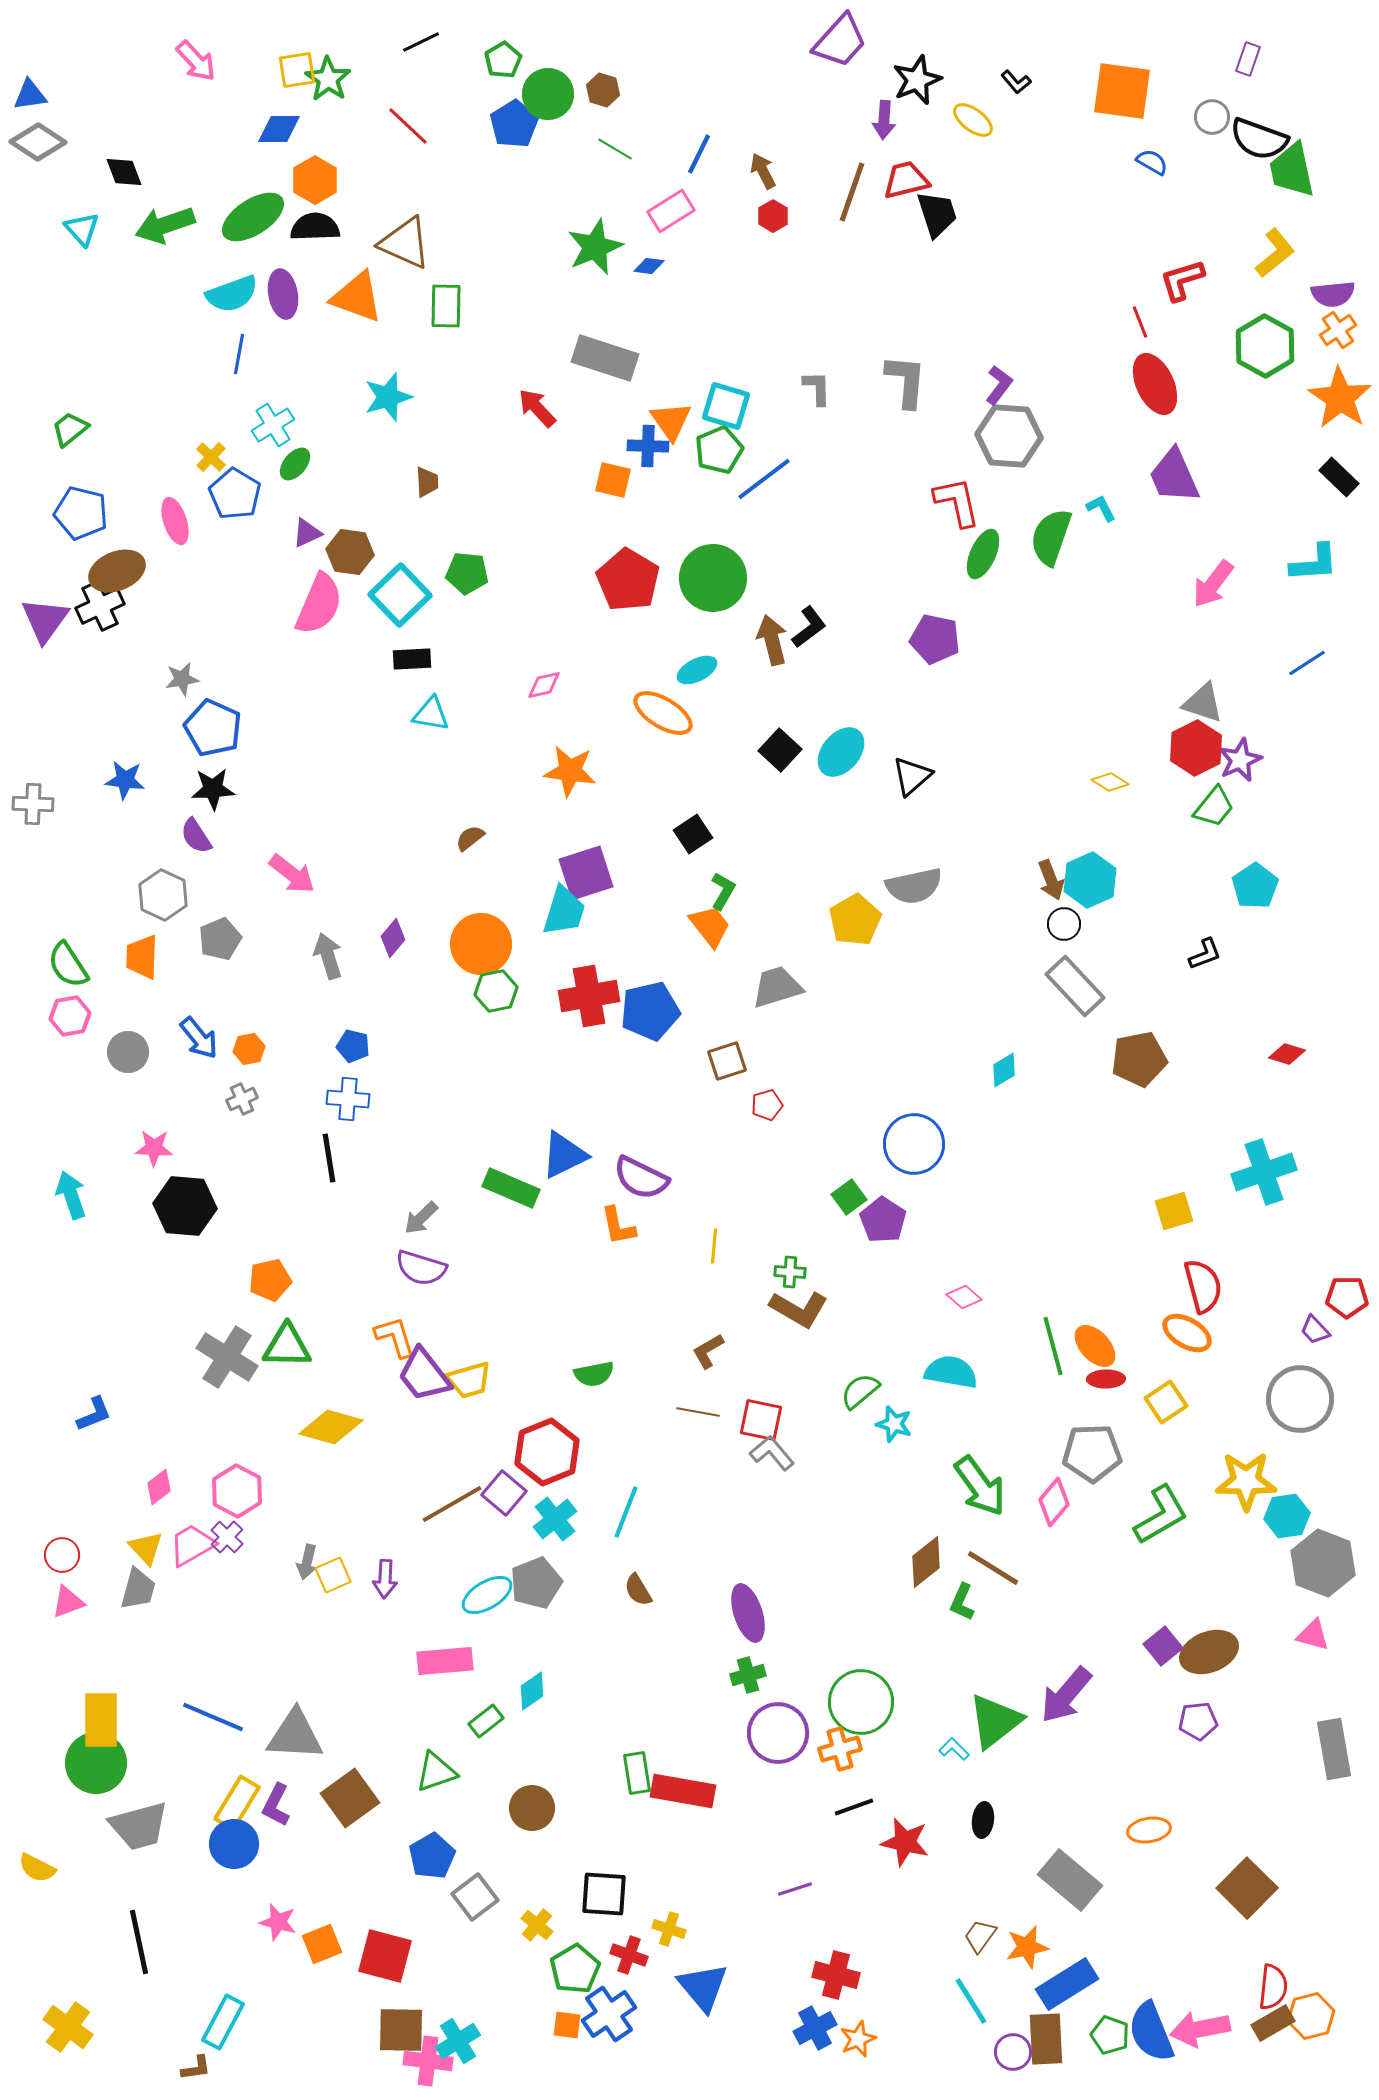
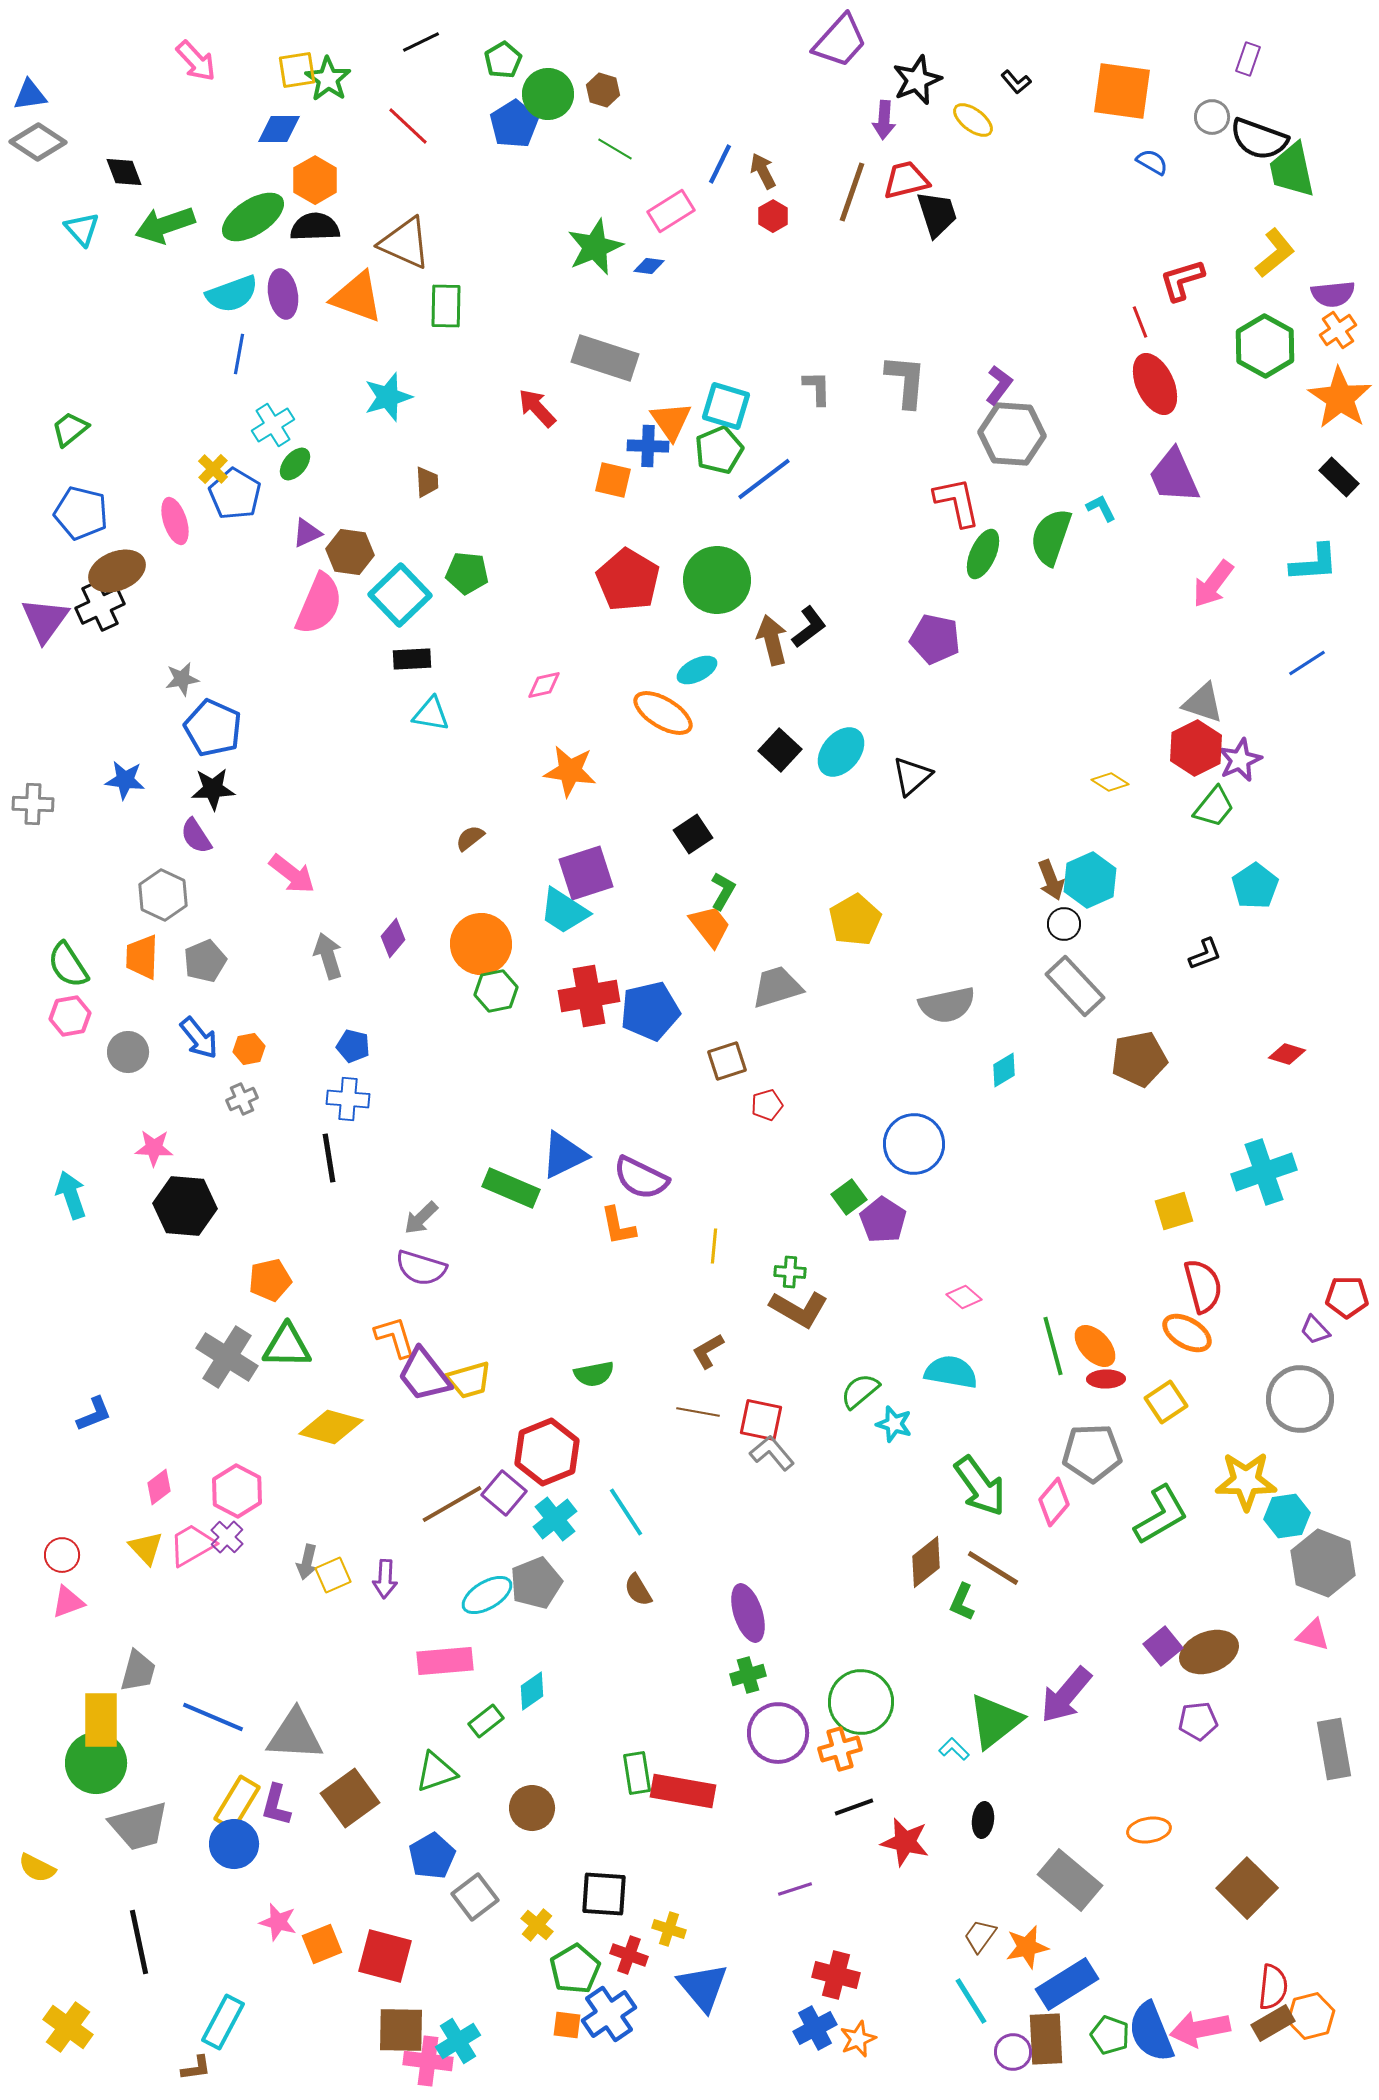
blue line at (699, 154): moved 21 px right, 10 px down
gray hexagon at (1009, 436): moved 3 px right, 2 px up
yellow cross at (211, 457): moved 2 px right, 12 px down
green circle at (713, 578): moved 4 px right, 2 px down
gray semicircle at (914, 886): moved 33 px right, 119 px down
cyan trapezoid at (564, 911): rotated 106 degrees clockwise
gray pentagon at (220, 939): moved 15 px left, 22 px down
cyan line at (626, 1512): rotated 54 degrees counterclockwise
gray trapezoid at (138, 1589): moved 82 px down
purple L-shape at (276, 1805): rotated 12 degrees counterclockwise
